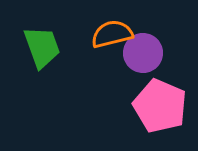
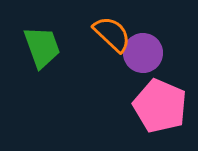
orange semicircle: rotated 57 degrees clockwise
